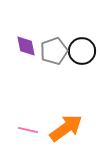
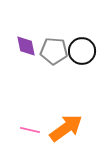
gray pentagon: rotated 24 degrees clockwise
pink line: moved 2 px right
